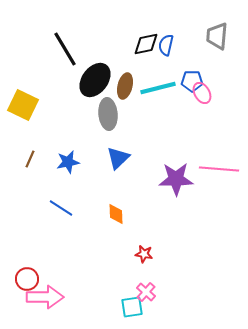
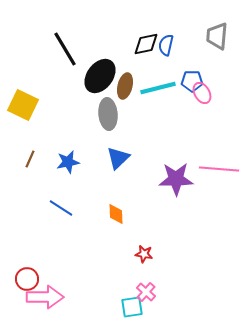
black ellipse: moved 5 px right, 4 px up
